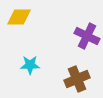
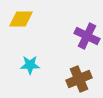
yellow diamond: moved 2 px right, 2 px down
brown cross: moved 2 px right
